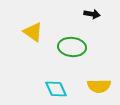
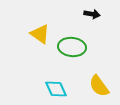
yellow triangle: moved 7 px right, 2 px down
yellow semicircle: rotated 55 degrees clockwise
